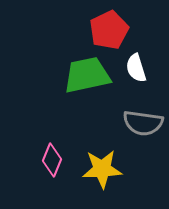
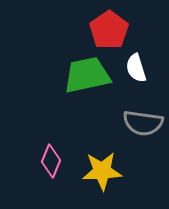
red pentagon: rotated 9 degrees counterclockwise
pink diamond: moved 1 px left, 1 px down
yellow star: moved 2 px down
